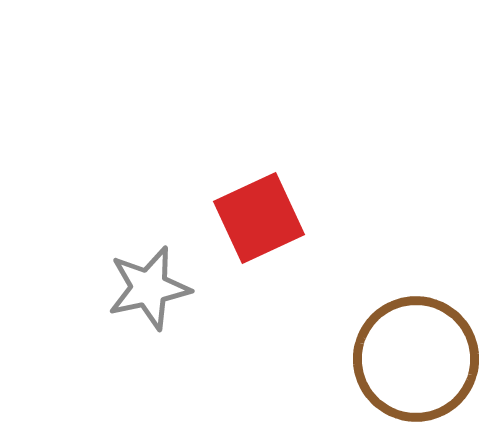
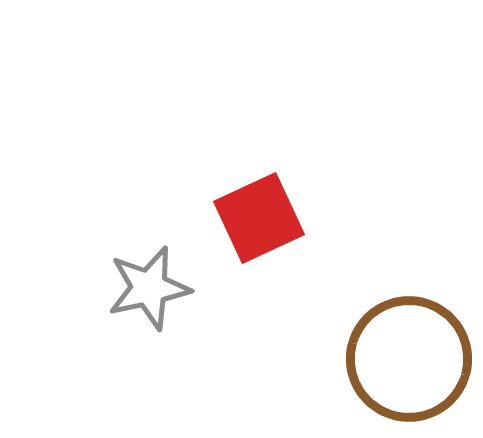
brown circle: moved 7 px left
